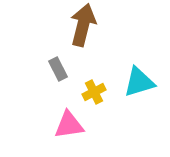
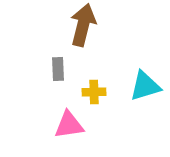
gray rectangle: rotated 25 degrees clockwise
cyan triangle: moved 6 px right, 4 px down
yellow cross: rotated 25 degrees clockwise
